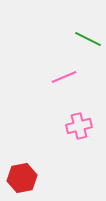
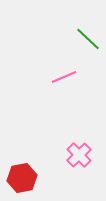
green line: rotated 16 degrees clockwise
pink cross: moved 29 px down; rotated 30 degrees counterclockwise
